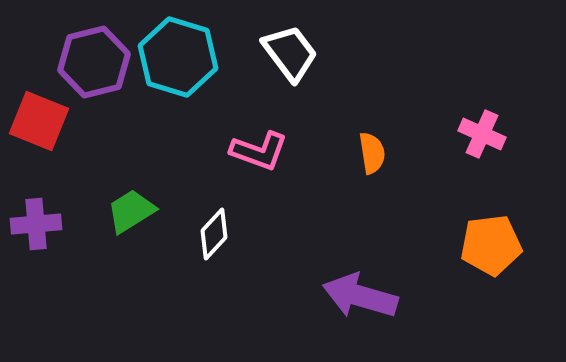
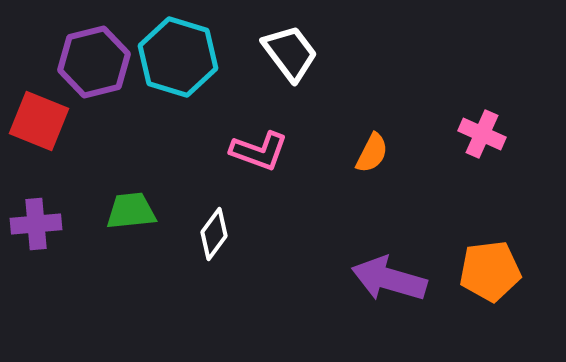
orange semicircle: rotated 36 degrees clockwise
green trapezoid: rotated 26 degrees clockwise
white diamond: rotated 6 degrees counterclockwise
orange pentagon: moved 1 px left, 26 px down
purple arrow: moved 29 px right, 17 px up
